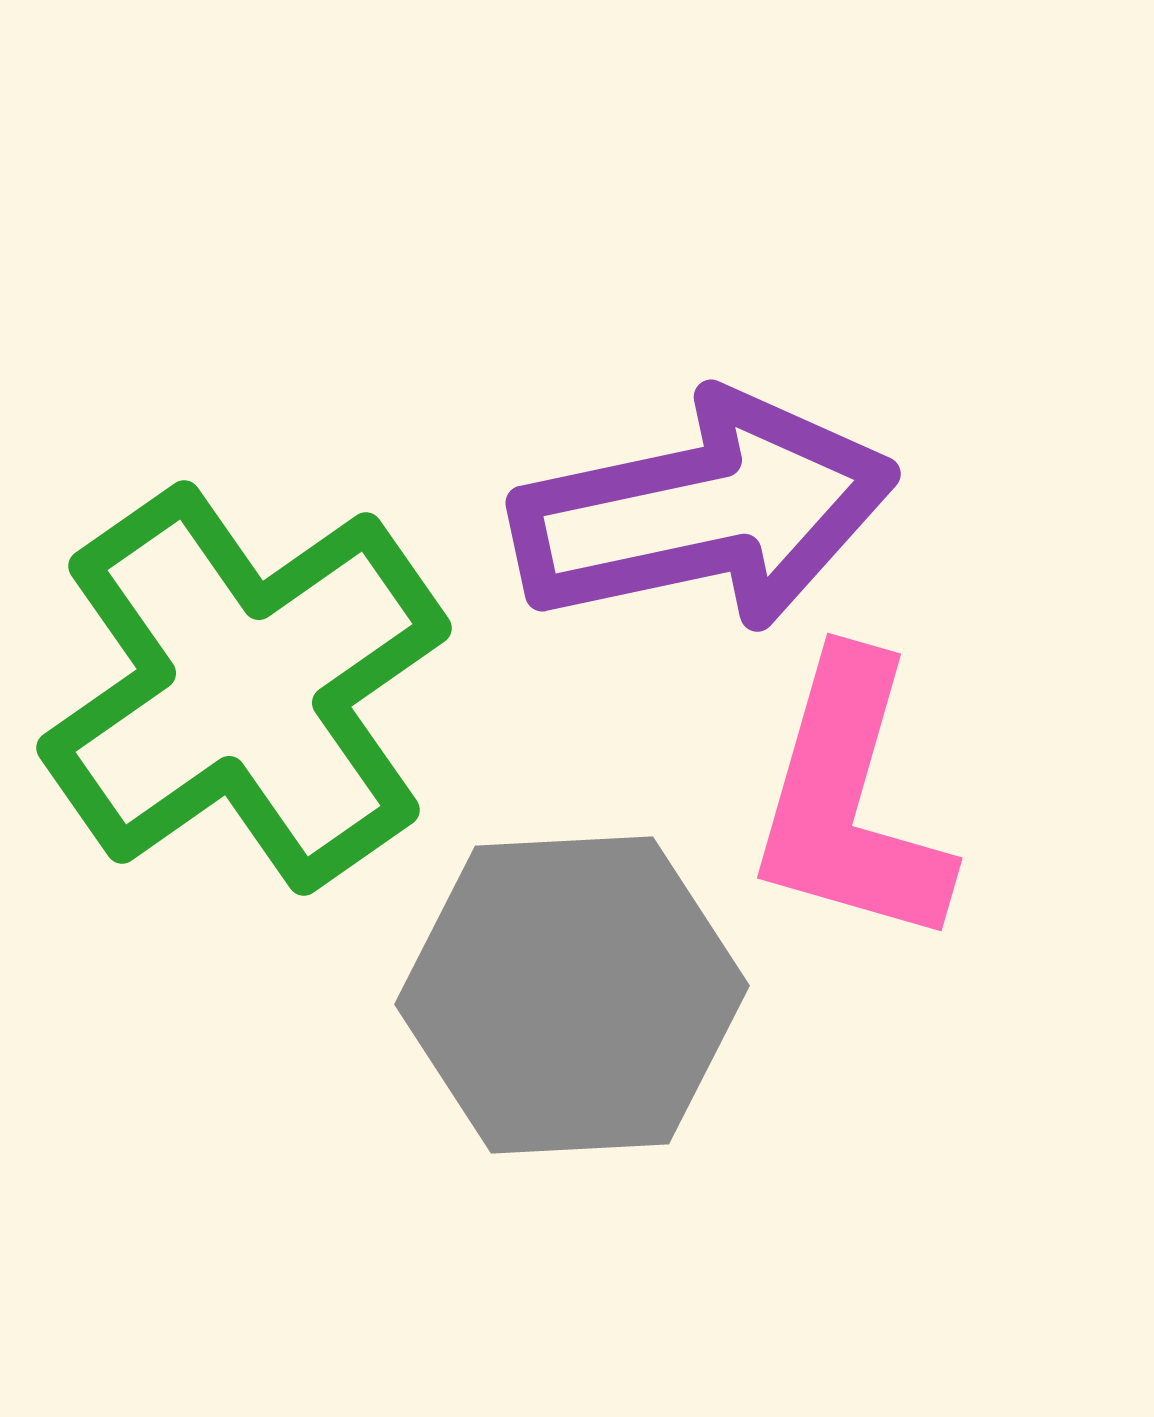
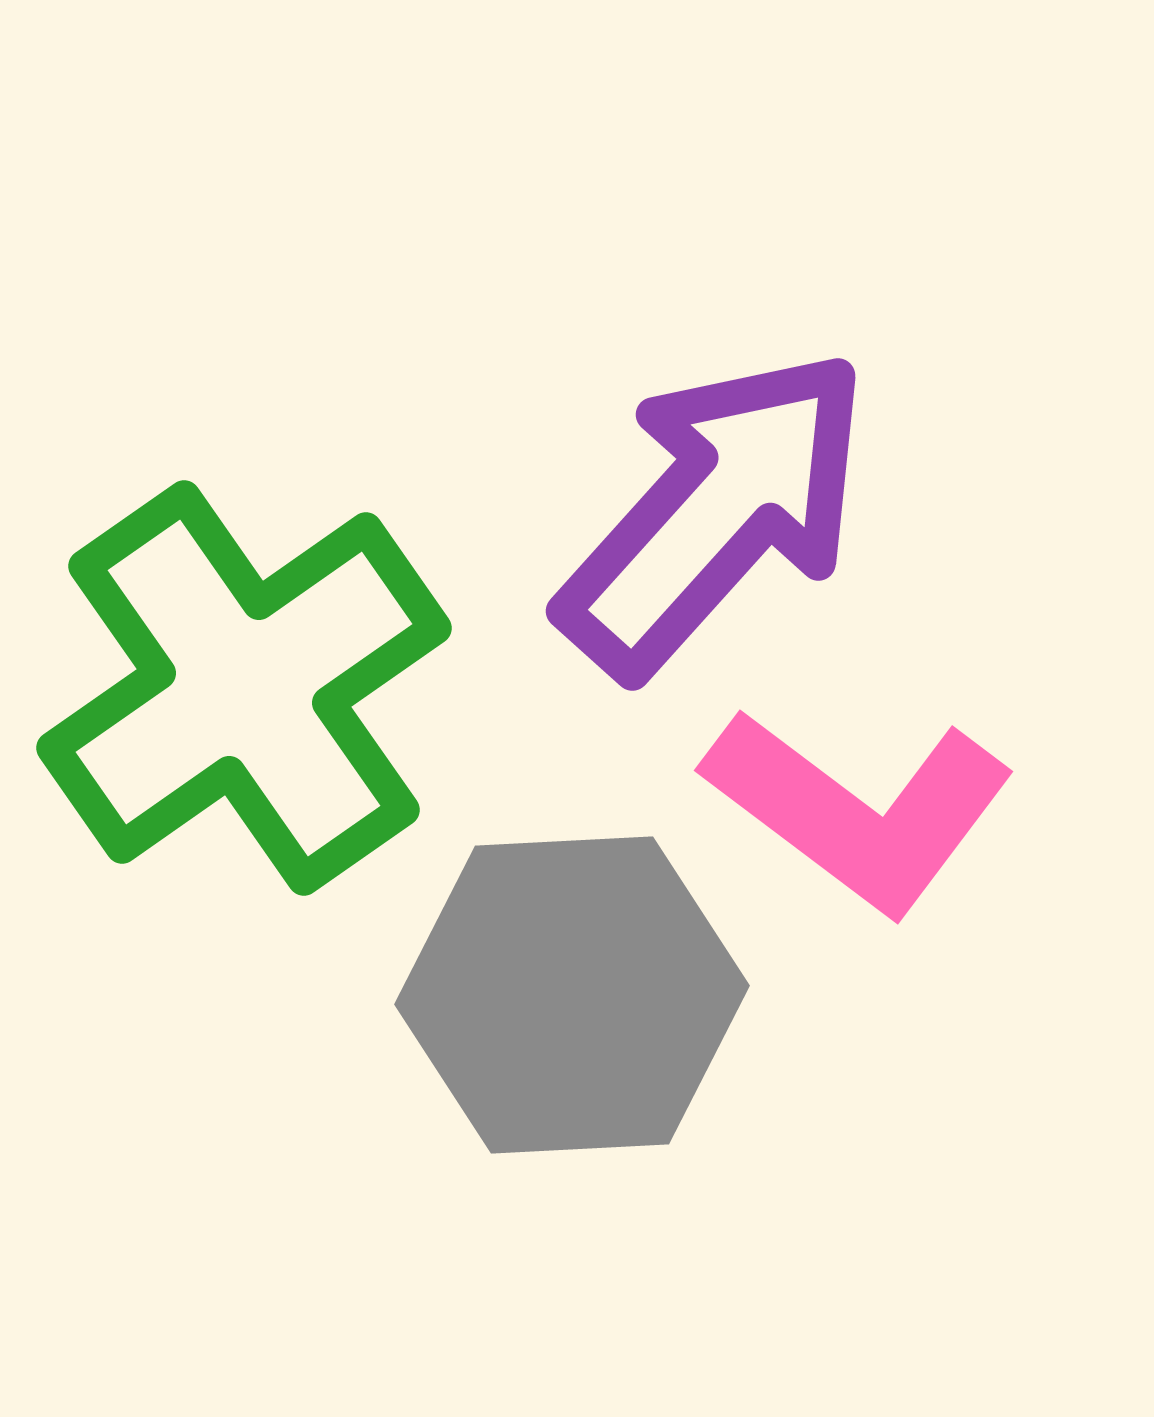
purple arrow: moved 11 px right; rotated 36 degrees counterclockwise
pink L-shape: moved 9 px right, 9 px down; rotated 69 degrees counterclockwise
